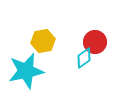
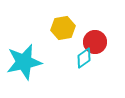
yellow hexagon: moved 20 px right, 13 px up
cyan star: moved 2 px left, 9 px up
